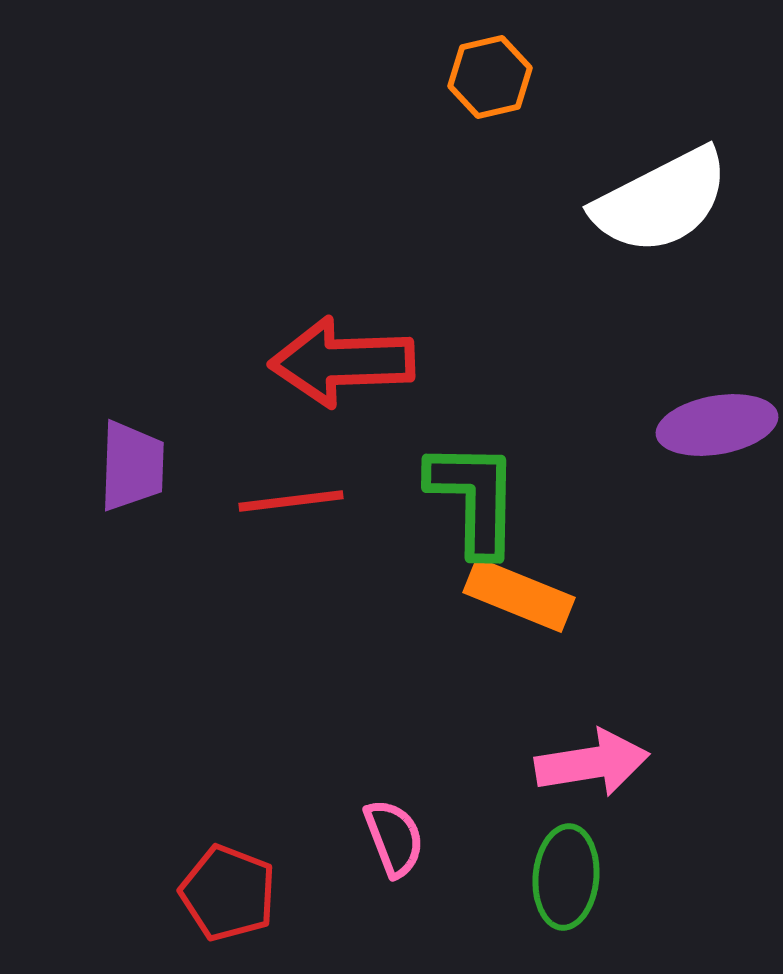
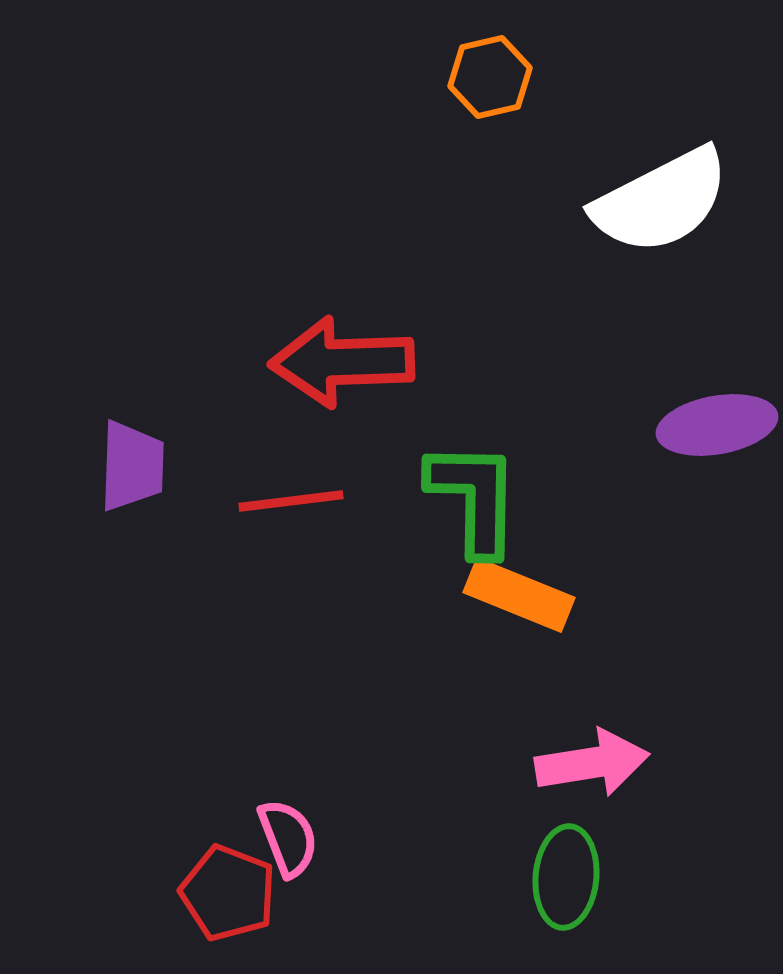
pink semicircle: moved 106 px left
